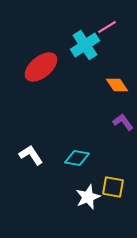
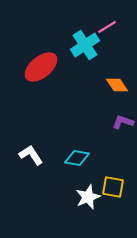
purple L-shape: rotated 35 degrees counterclockwise
